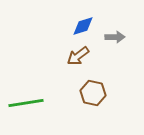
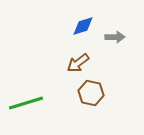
brown arrow: moved 7 px down
brown hexagon: moved 2 px left
green line: rotated 8 degrees counterclockwise
